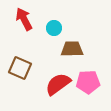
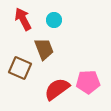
red arrow: moved 1 px left
cyan circle: moved 8 px up
brown trapezoid: moved 28 px left; rotated 70 degrees clockwise
red semicircle: moved 1 px left, 5 px down
